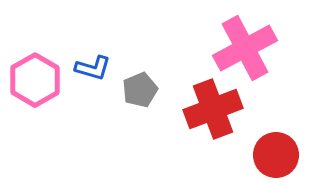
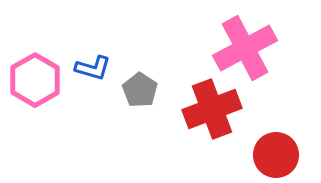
gray pentagon: rotated 16 degrees counterclockwise
red cross: moved 1 px left
